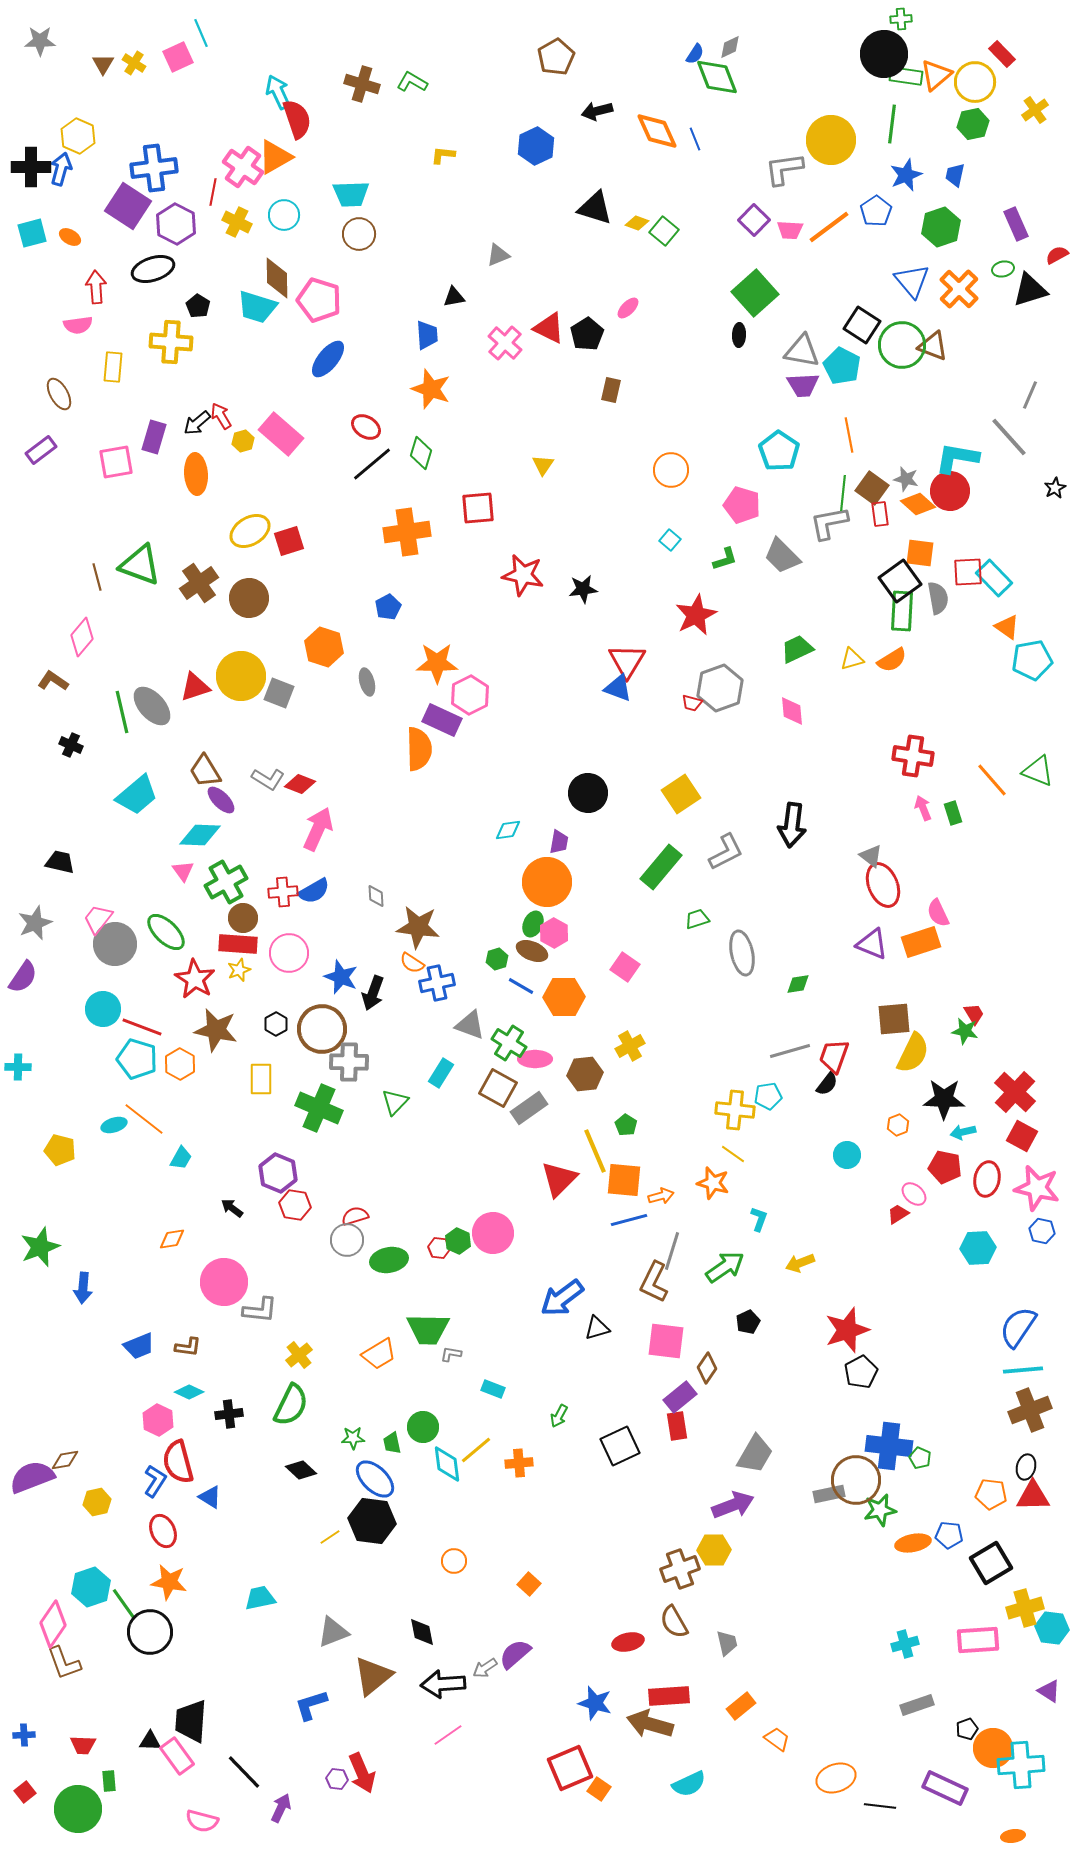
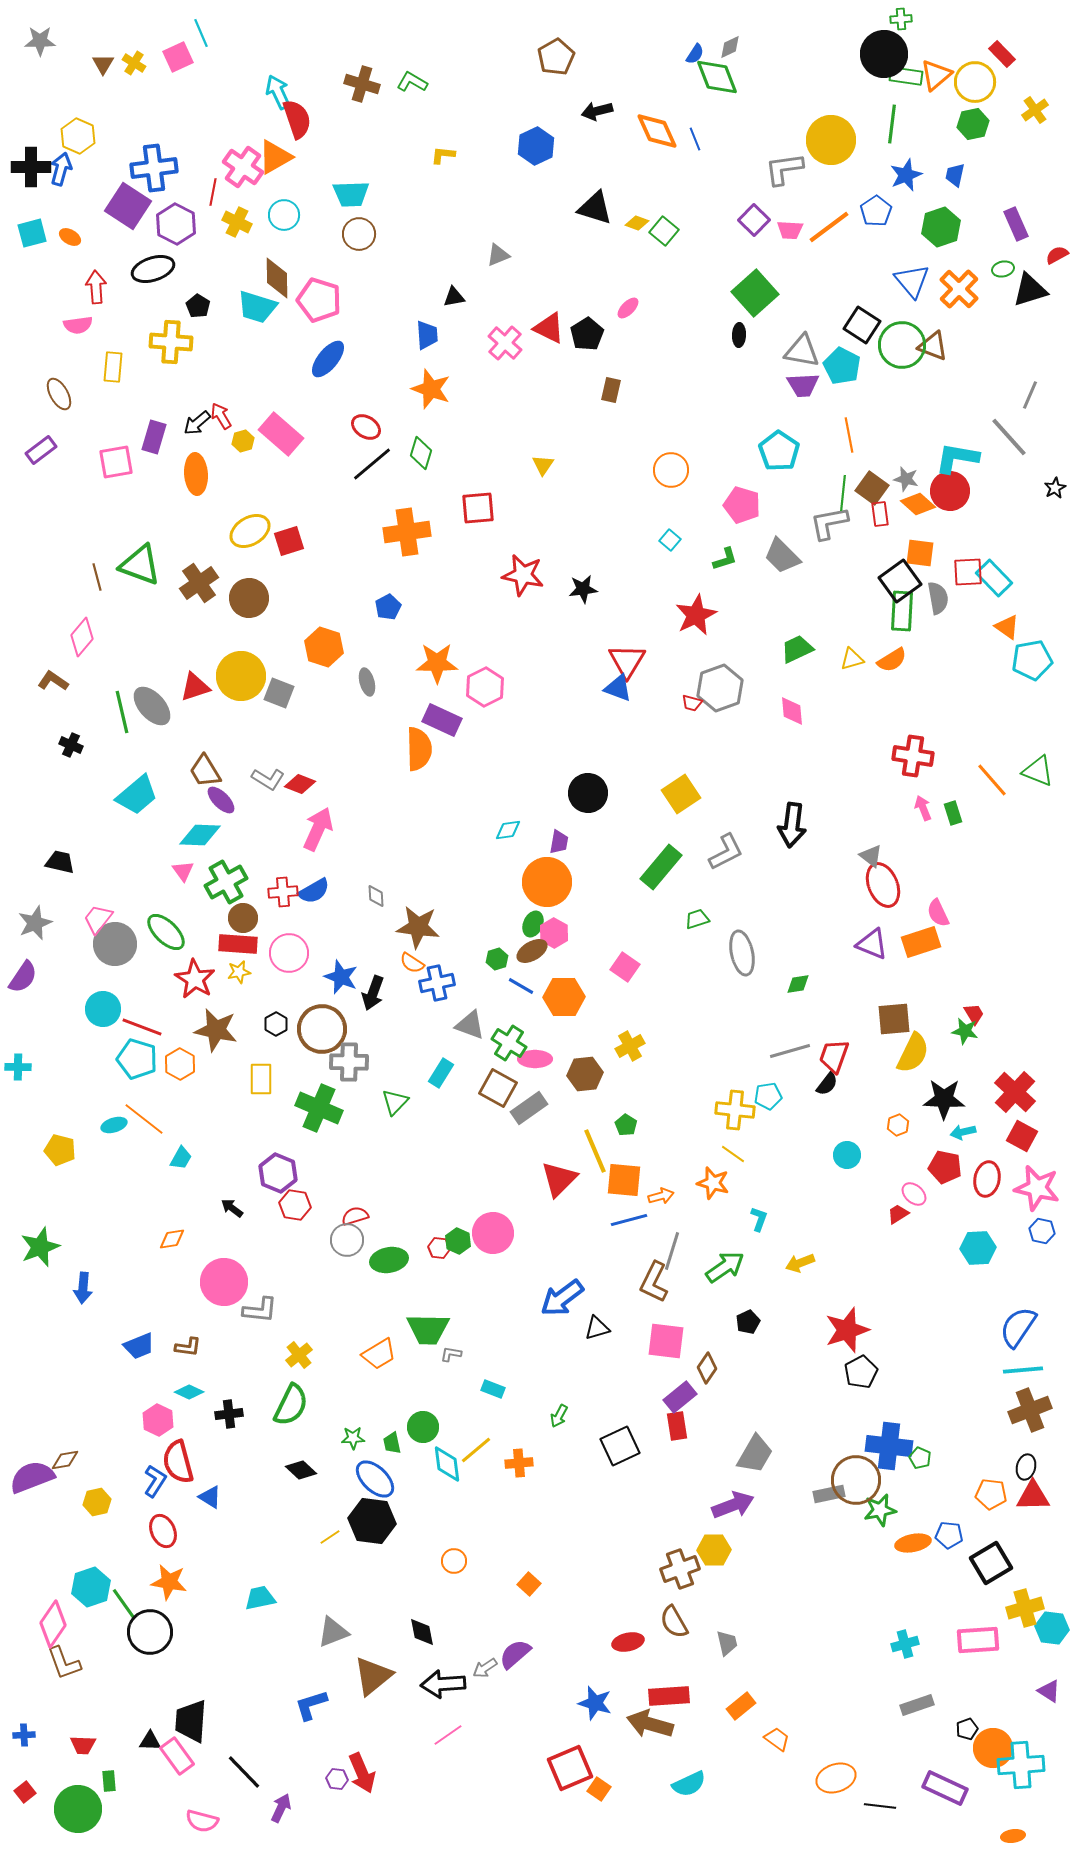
pink hexagon at (470, 695): moved 15 px right, 8 px up
brown ellipse at (532, 951): rotated 52 degrees counterclockwise
yellow star at (239, 970): moved 2 px down; rotated 10 degrees clockwise
